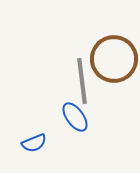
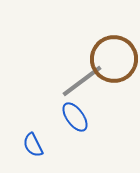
gray line: rotated 60 degrees clockwise
blue semicircle: moved 1 px left, 2 px down; rotated 85 degrees clockwise
